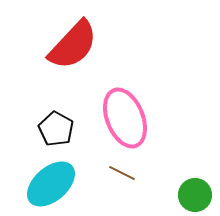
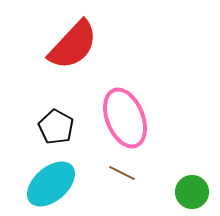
black pentagon: moved 2 px up
green circle: moved 3 px left, 3 px up
